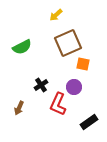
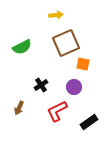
yellow arrow: rotated 144 degrees counterclockwise
brown square: moved 2 px left
red L-shape: moved 1 px left, 7 px down; rotated 40 degrees clockwise
